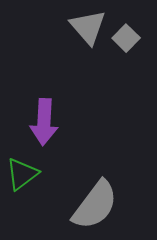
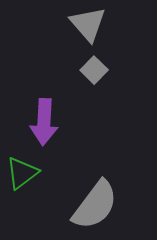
gray triangle: moved 3 px up
gray square: moved 32 px left, 32 px down
green triangle: moved 1 px up
